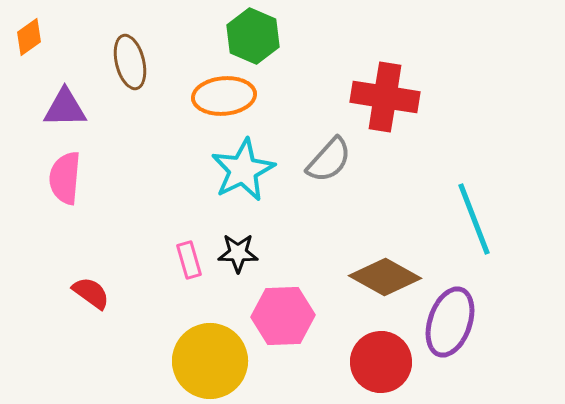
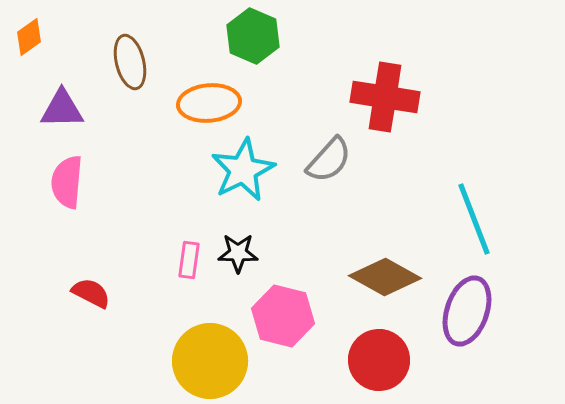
orange ellipse: moved 15 px left, 7 px down
purple triangle: moved 3 px left, 1 px down
pink semicircle: moved 2 px right, 4 px down
pink rectangle: rotated 24 degrees clockwise
red semicircle: rotated 9 degrees counterclockwise
pink hexagon: rotated 16 degrees clockwise
purple ellipse: moved 17 px right, 11 px up
red circle: moved 2 px left, 2 px up
